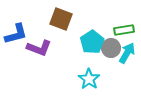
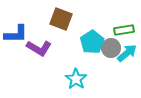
blue L-shape: rotated 15 degrees clockwise
purple L-shape: rotated 10 degrees clockwise
cyan arrow: rotated 20 degrees clockwise
cyan star: moved 13 px left
